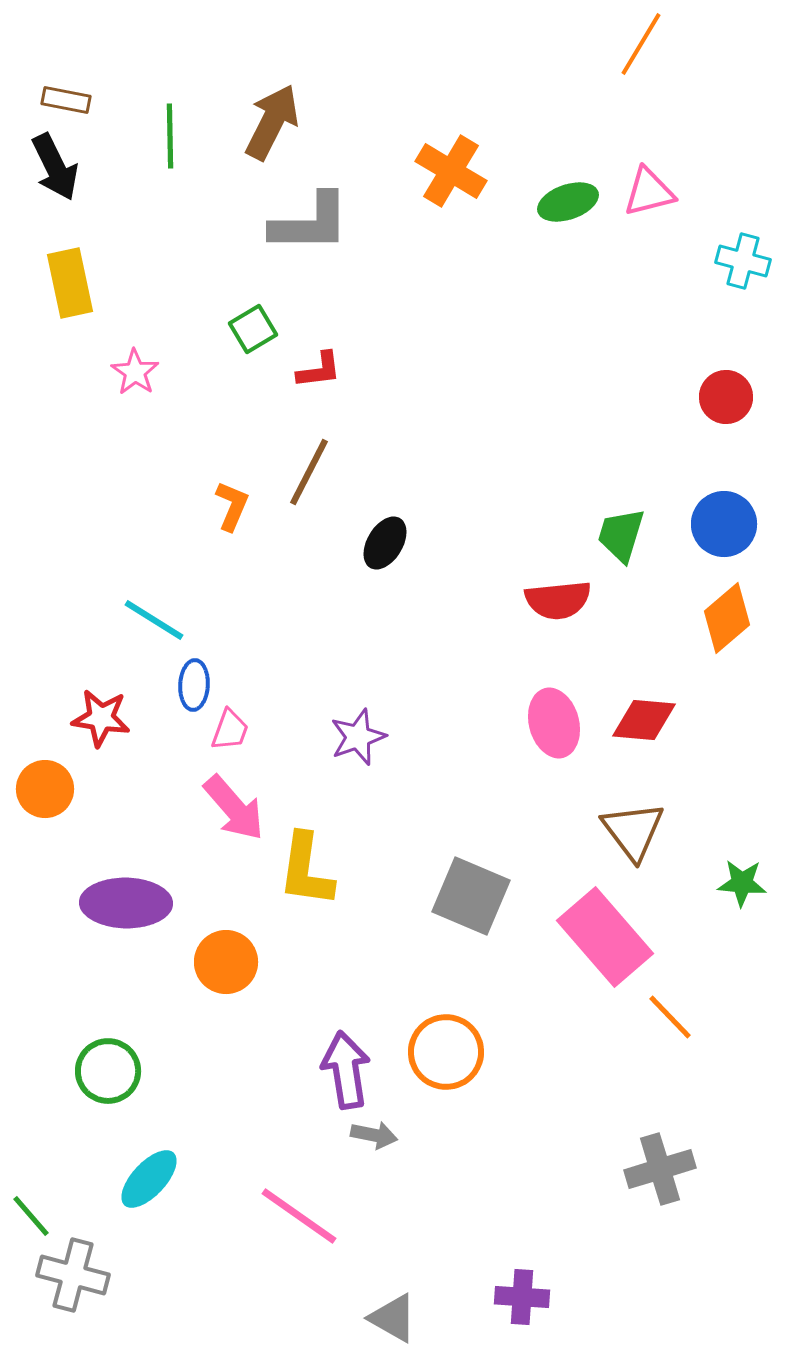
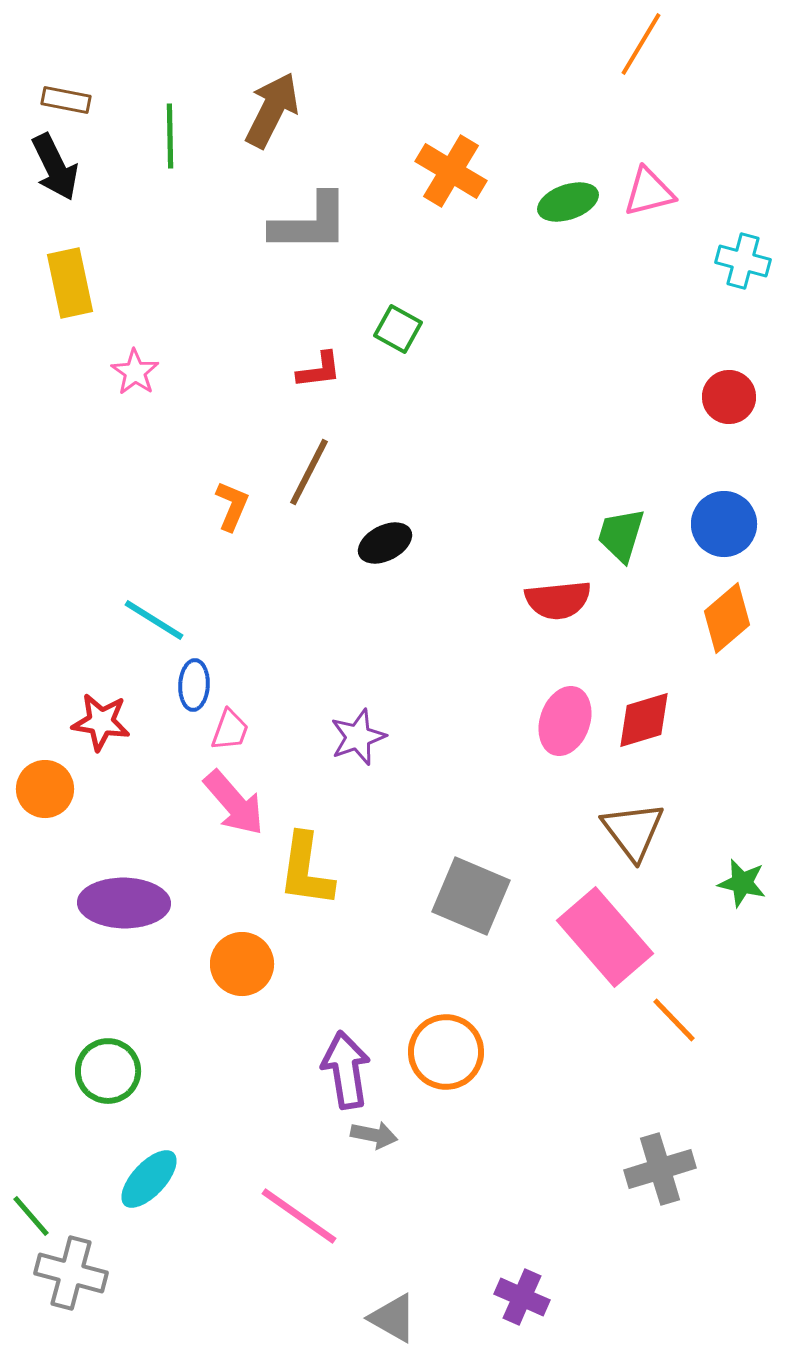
brown arrow at (272, 122): moved 12 px up
green square at (253, 329): moved 145 px right; rotated 30 degrees counterclockwise
red circle at (726, 397): moved 3 px right
black ellipse at (385, 543): rotated 32 degrees clockwise
red star at (101, 718): moved 4 px down
red diamond at (644, 720): rotated 22 degrees counterclockwise
pink ellipse at (554, 723): moved 11 px right, 2 px up; rotated 34 degrees clockwise
pink arrow at (234, 808): moved 5 px up
green star at (742, 883): rotated 9 degrees clockwise
purple ellipse at (126, 903): moved 2 px left
orange circle at (226, 962): moved 16 px right, 2 px down
orange line at (670, 1017): moved 4 px right, 3 px down
gray cross at (73, 1275): moved 2 px left, 2 px up
purple cross at (522, 1297): rotated 20 degrees clockwise
